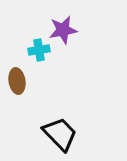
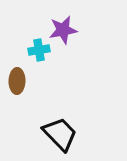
brown ellipse: rotated 10 degrees clockwise
